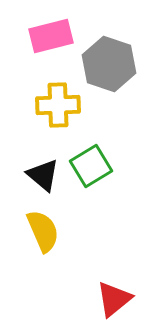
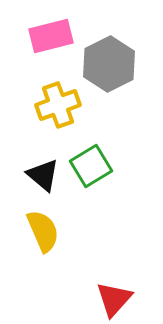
gray hexagon: rotated 14 degrees clockwise
yellow cross: rotated 18 degrees counterclockwise
red triangle: rotated 9 degrees counterclockwise
